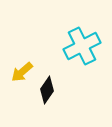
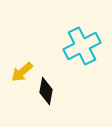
black diamond: moved 1 px left, 1 px down; rotated 24 degrees counterclockwise
